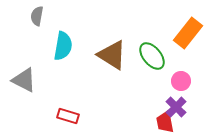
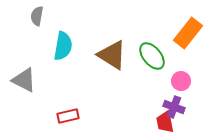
purple cross: moved 2 px left; rotated 25 degrees counterclockwise
red rectangle: rotated 30 degrees counterclockwise
